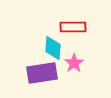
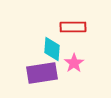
cyan diamond: moved 1 px left, 1 px down
